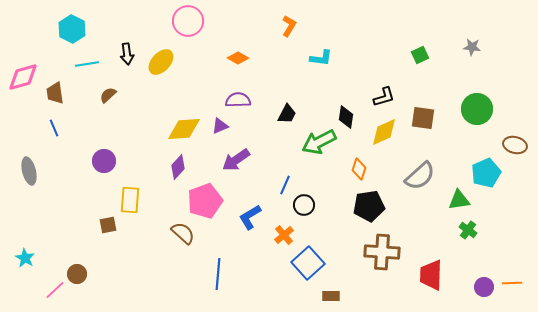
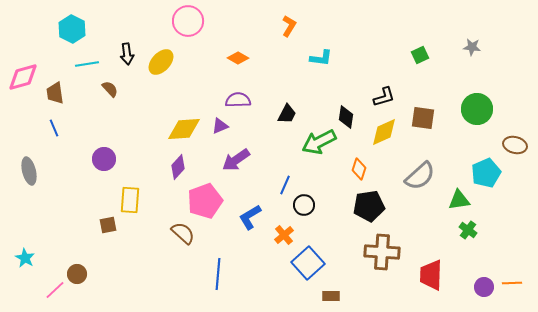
brown semicircle at (108, 95): moved 2 px right, 6 px up; rotated 90 degrees clockwise
purple circle at (104, 161): moved 2 px up
